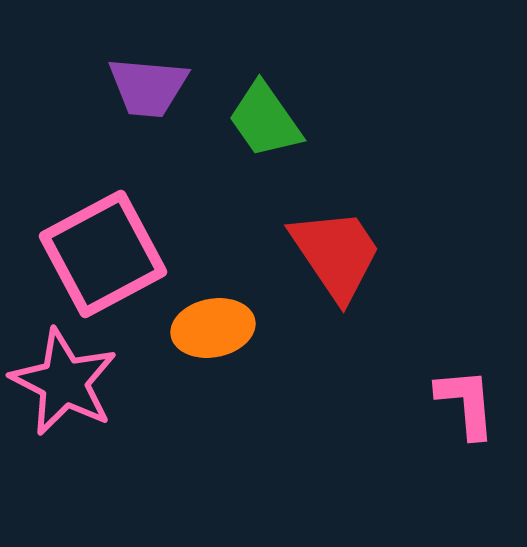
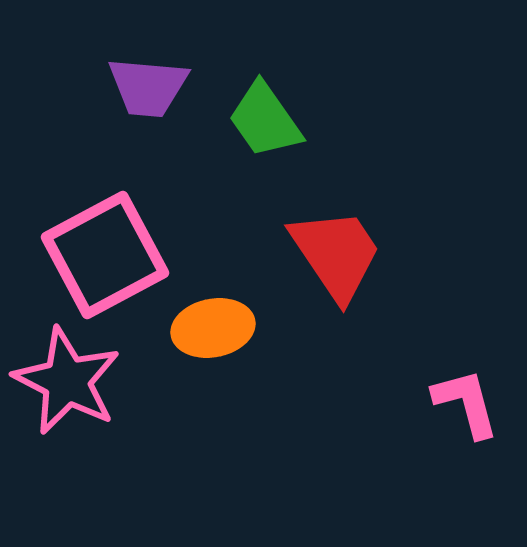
pink square: moved 2 px right, 1 px down
pink star: moved 3 px right, 1 px up
pink L-shape: rotated 10 degrees counterclockwise
